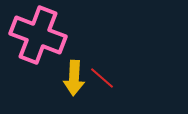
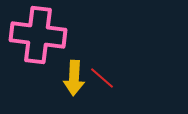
pink cross: rotated 14 degrees counterclockwise
